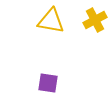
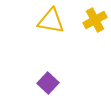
purple square: rotated 35 degrees clockwise
